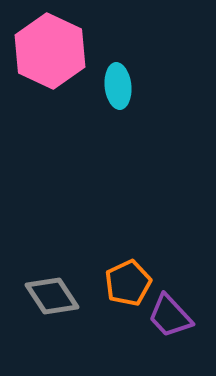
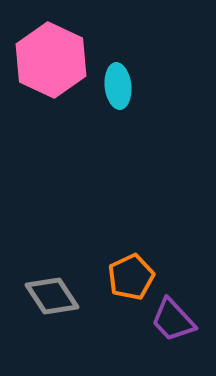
pink hexagon: moved 1 px right, 9 px down
orange pentagon: moved 3 px right, 6 px up
purple trapezoid: moved 3 px right, 4 px down
